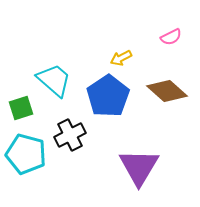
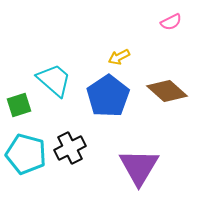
pink semicircle: moved 15 px up
yellow arrow: moved 2 px left, 1 px up
green square: moved 2 px left, 3 px up
black cross: moved 13 px down
